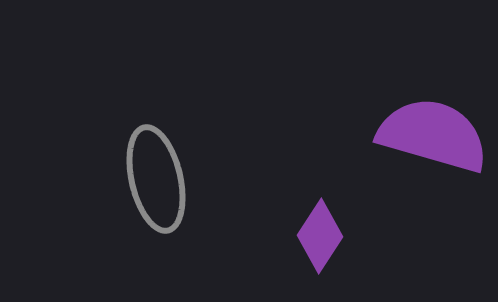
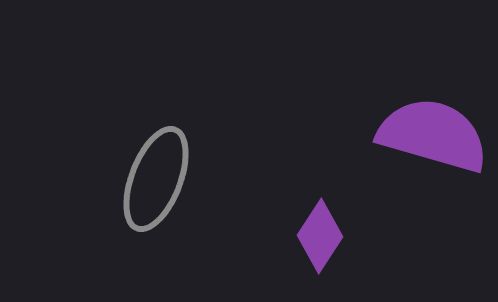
gray ellipse: rotated 34 degrees clockwise
